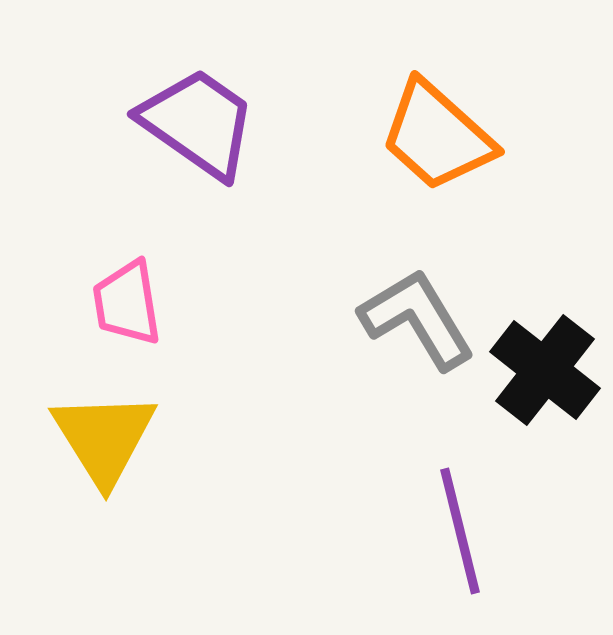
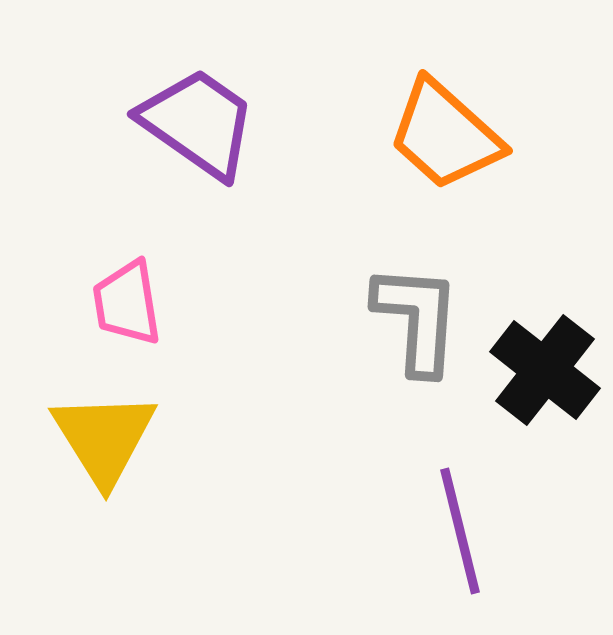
orange trapezoid: moved 8 px right, 1 px up
gray L-shape: rotated 35 degrees clockwise
